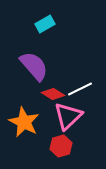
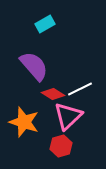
orange star: rotated 8 degrees counterclockwise
